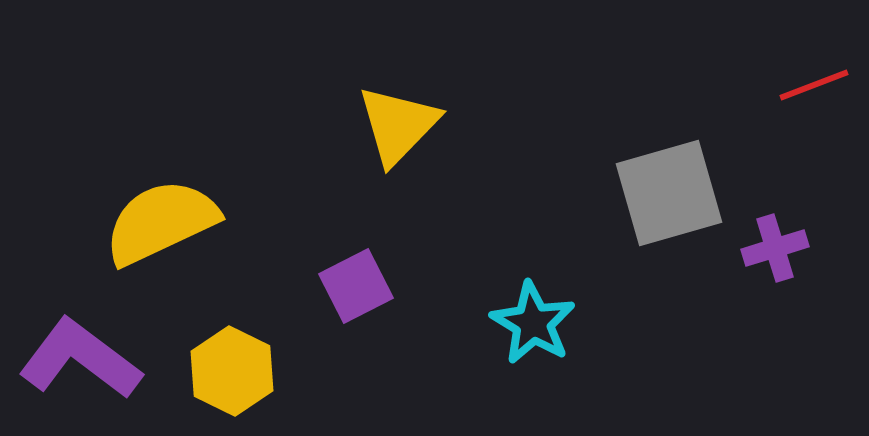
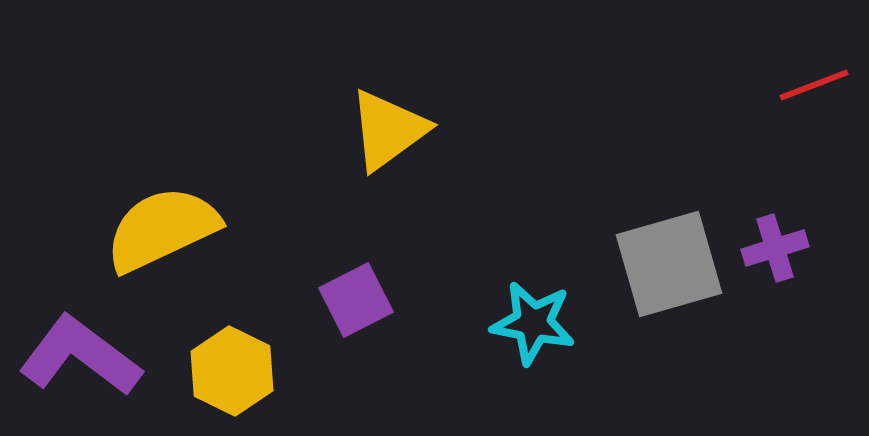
yellow triangle: moved 10 px left, 5 px down; rotated 10 degrees clockwise
gray square: moved 71 px down
yellow semicircle: moved 1 px right, 7 px down
purple square: moved 14 px down
cyan star: rotated 20 degrees counterclockwise
purple L-shape: moved 3 px up
